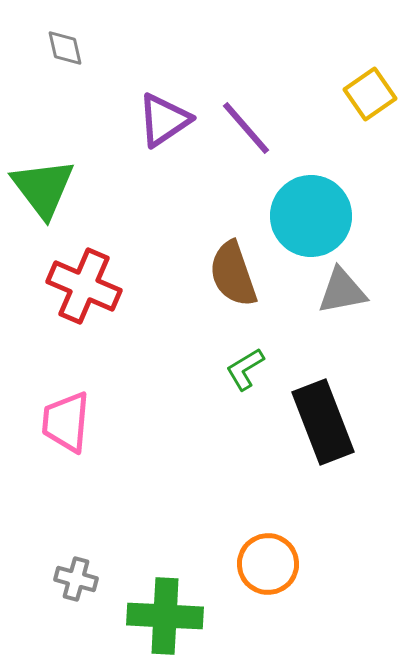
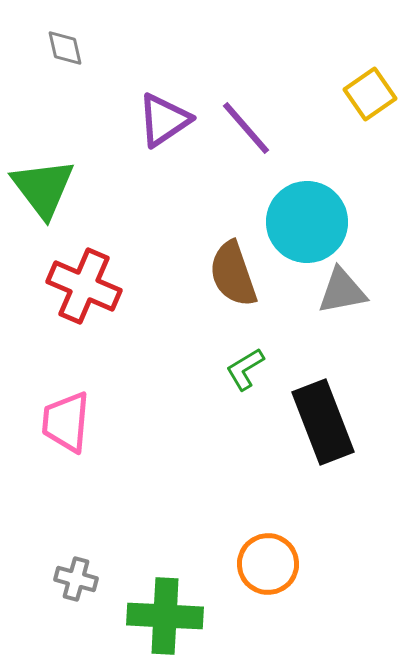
cyan circle: moved 4 px left, 6 px down
